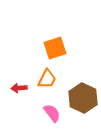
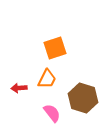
brown hexagon: rotated 8 degrees counterclockwise
